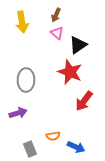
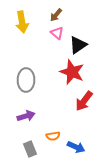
brown arrow: rotated 16 degrees clockwise
red star: moved 2 px right
purple arrow: moved 8 px right, 3 px down
